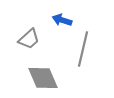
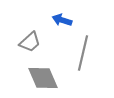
gray trapezoid: moved 1 px right, 3 px down
gray line: moved 4 px down
